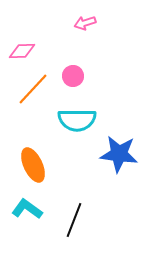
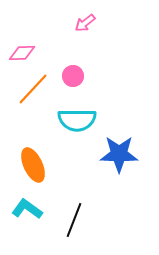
pink arrow: rotated 20 degrees counterclockwise
pink diamond: moved 2 px down
blue star: rotated 6 degrees counterclockwise
